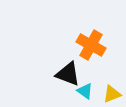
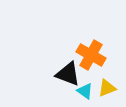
orange cross: moved 10 px down
yellow triangle: moved 5 px left, 6 px up
